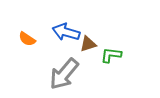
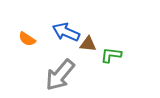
blue arrow: rotated 8 degrees clockwise
brown triangle: rotated 24 degrees clockwise
gray arrow: moved 4 px left, 1 px down
